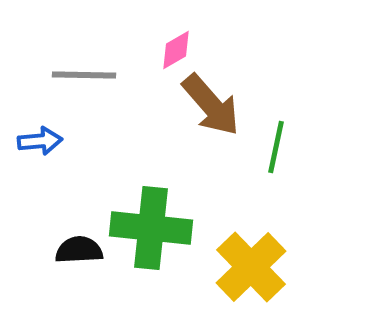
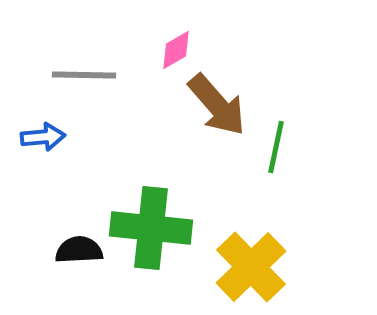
brown arrow: moved 6 px right
blue arrow: moved 3 px right, 4 px up
